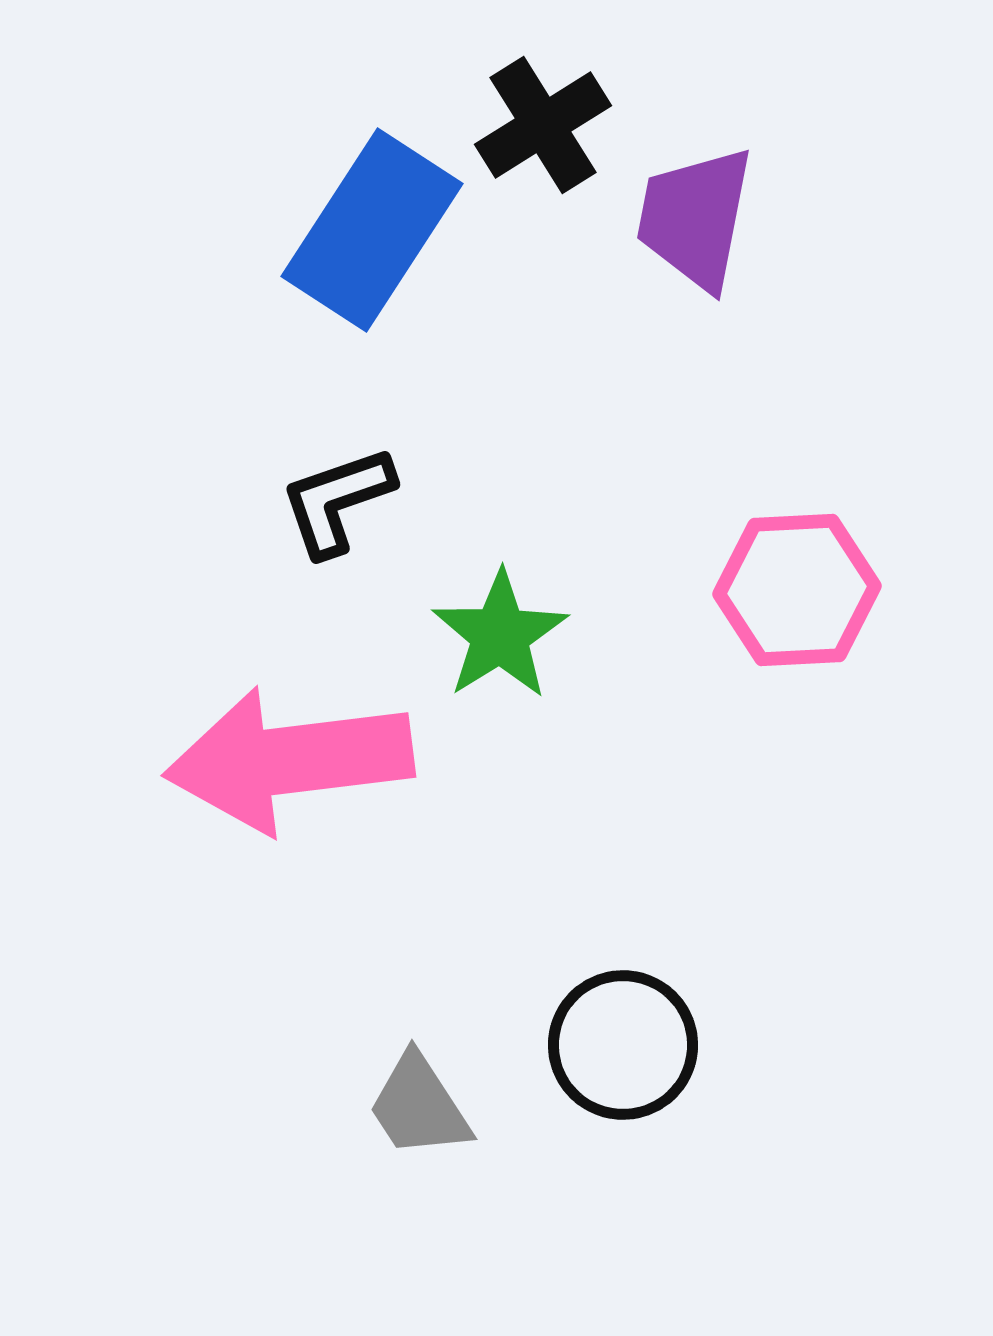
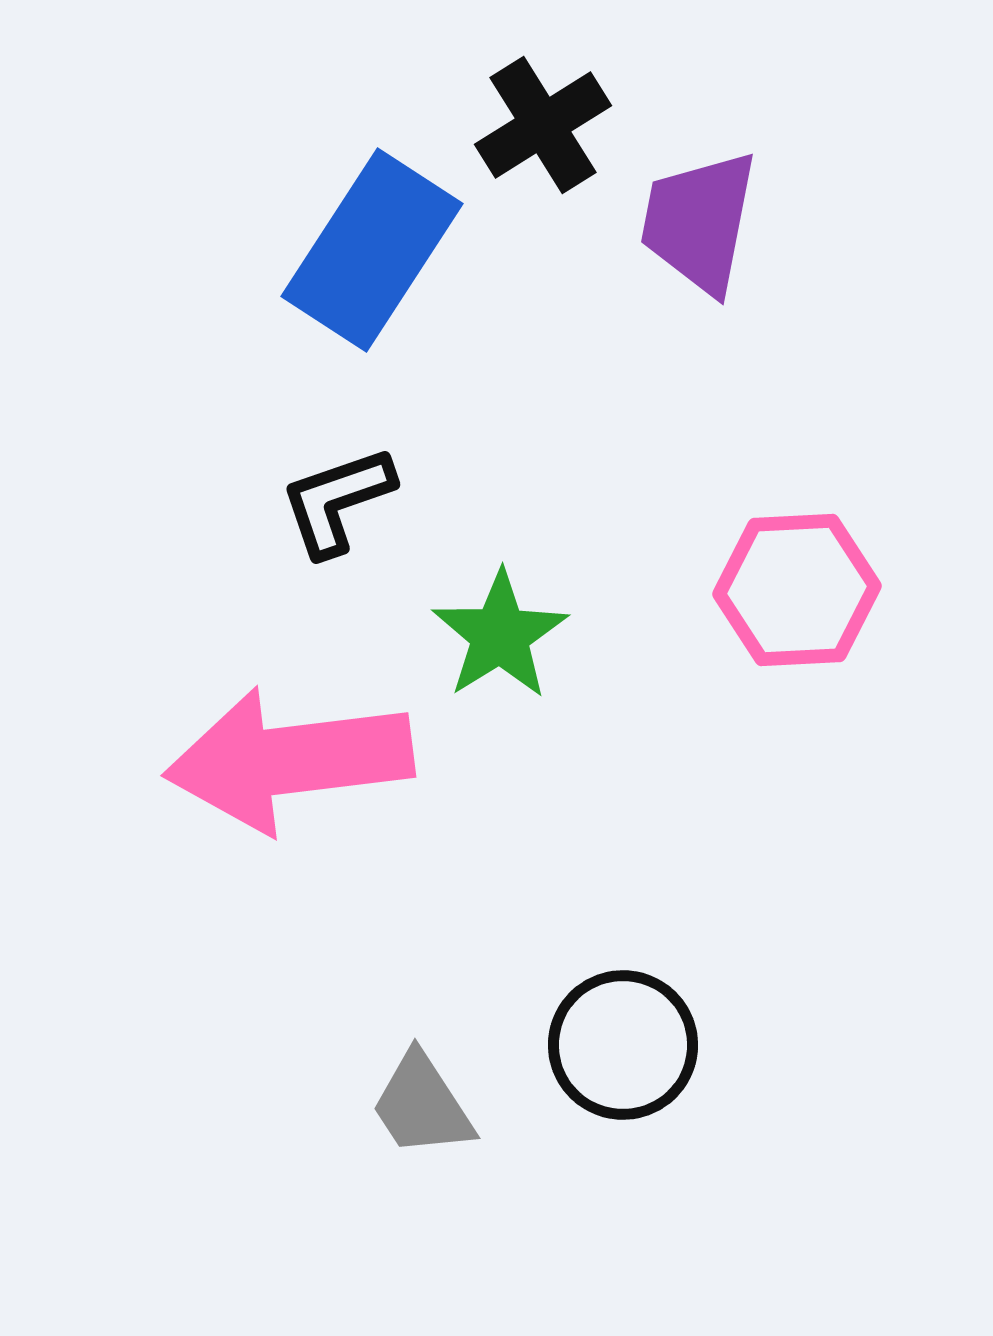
purple trapezoid: moved 4 px right, 4 px down
blue rectangle: moved 20 px down
gray trapezoid: moved 3 px right, 1 px up
